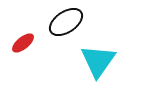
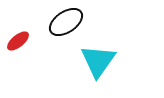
red ellipse: moved 5 px left, 2 px up
